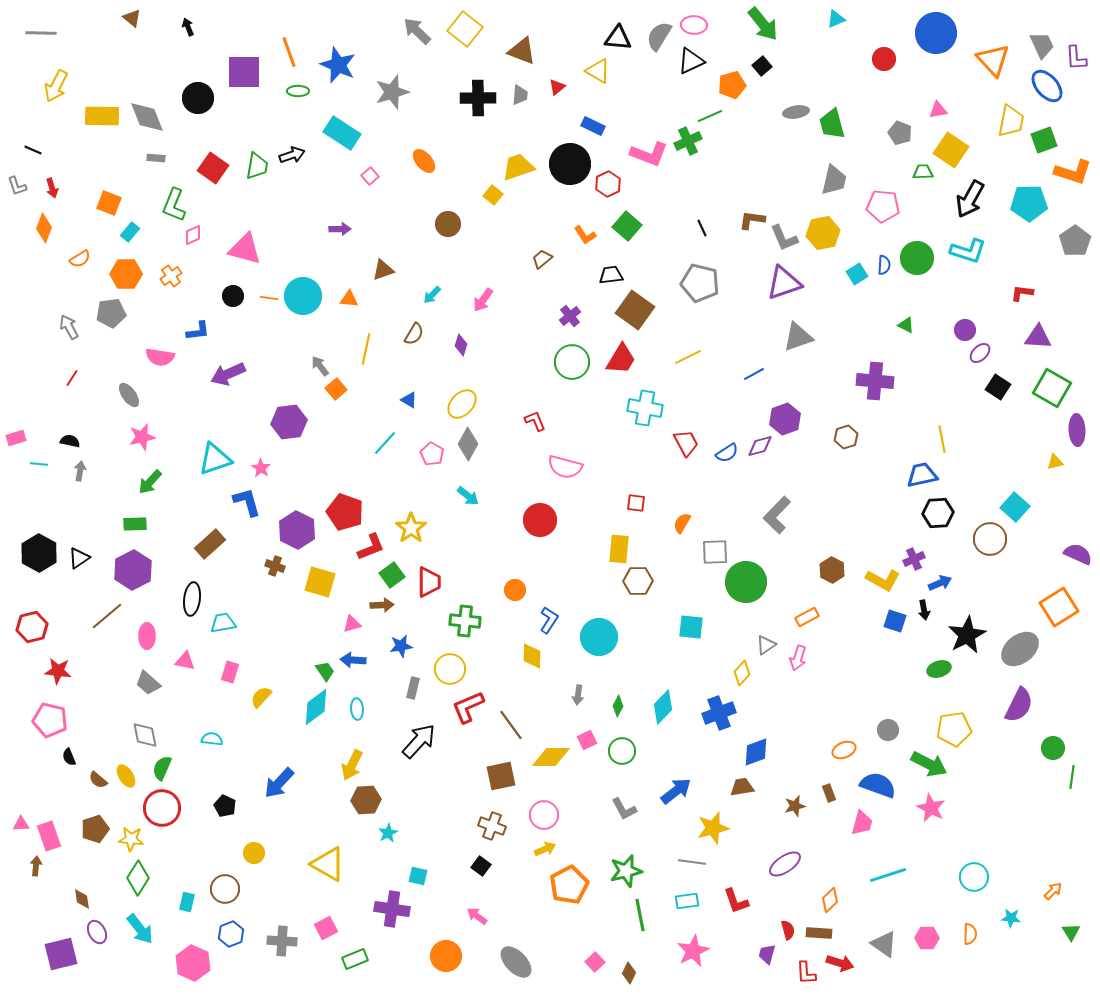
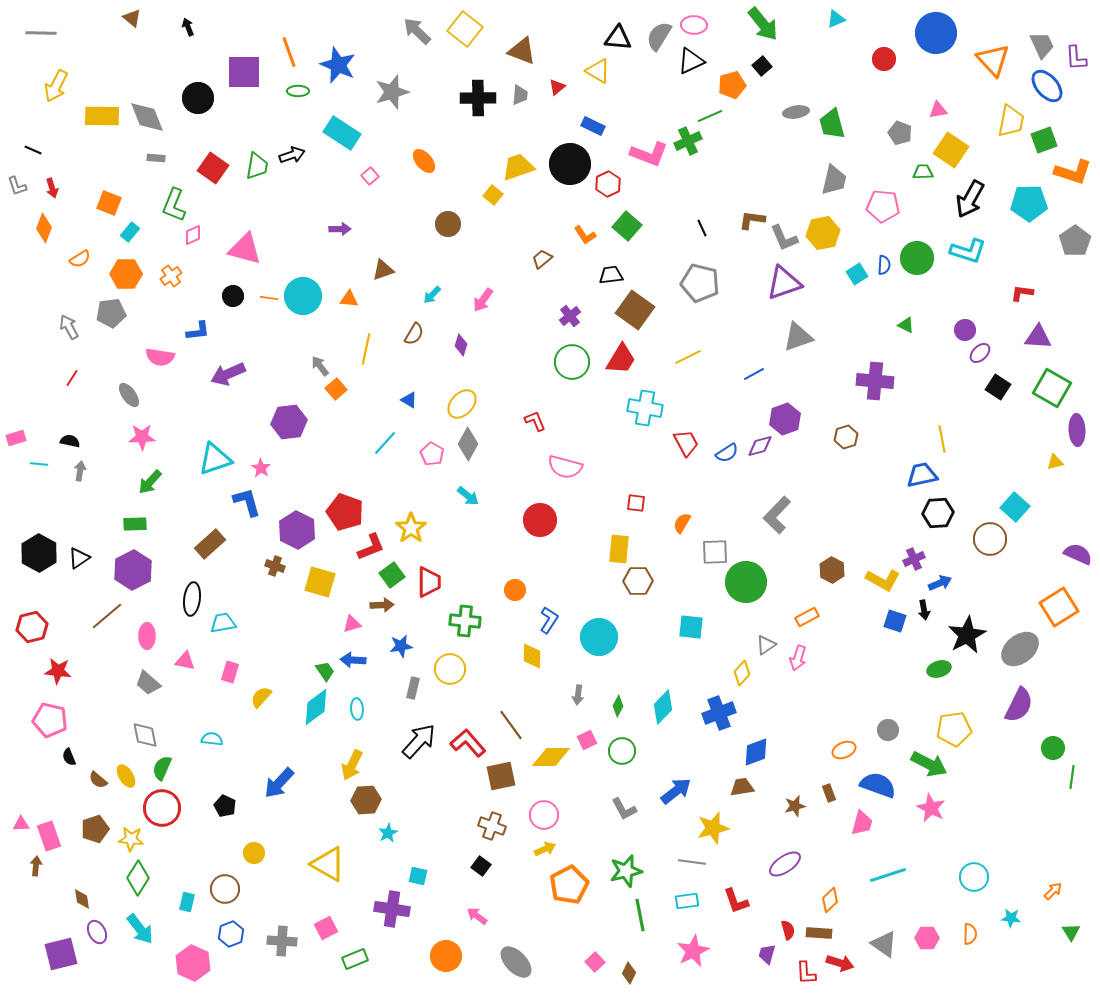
pink star at (142, 437): rotated 12 degrees clockwise
red L-shape at (468, 707): moved 36 px down; rotated 72 degrees clockwise
